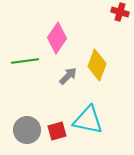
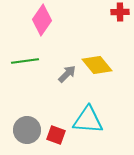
red cross: rotated 18 degrees counterclockwise
pink diamond: moved 15 px left, 18 px up
yellow diamond: rotated 60 degrees counterclockwise
gray arrow: moved 1 px left, 2 px up
cyan triangle: rotated 8 degrees counterclockwise
red square: moved 1 px left, 4 px down; rotated 36 degrees clockwise
